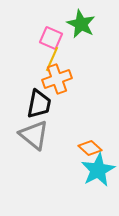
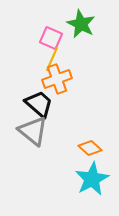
black trapezoid: rotated 60 degrees counterclockwise
gray triangle: moved 1 px left, 4 px up
cyan star: moved 6 px left, 9 px down
